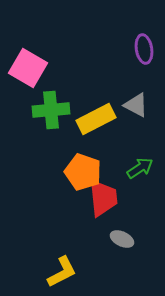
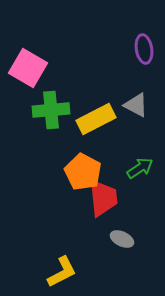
orange pentagon: rotated 9 degrees clockwise
